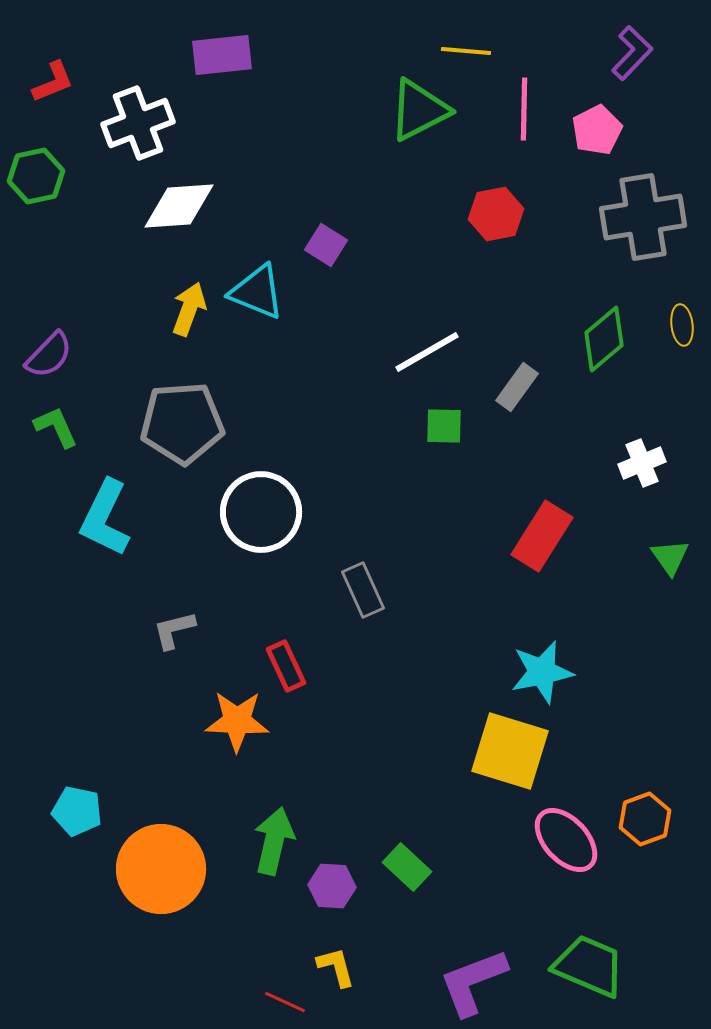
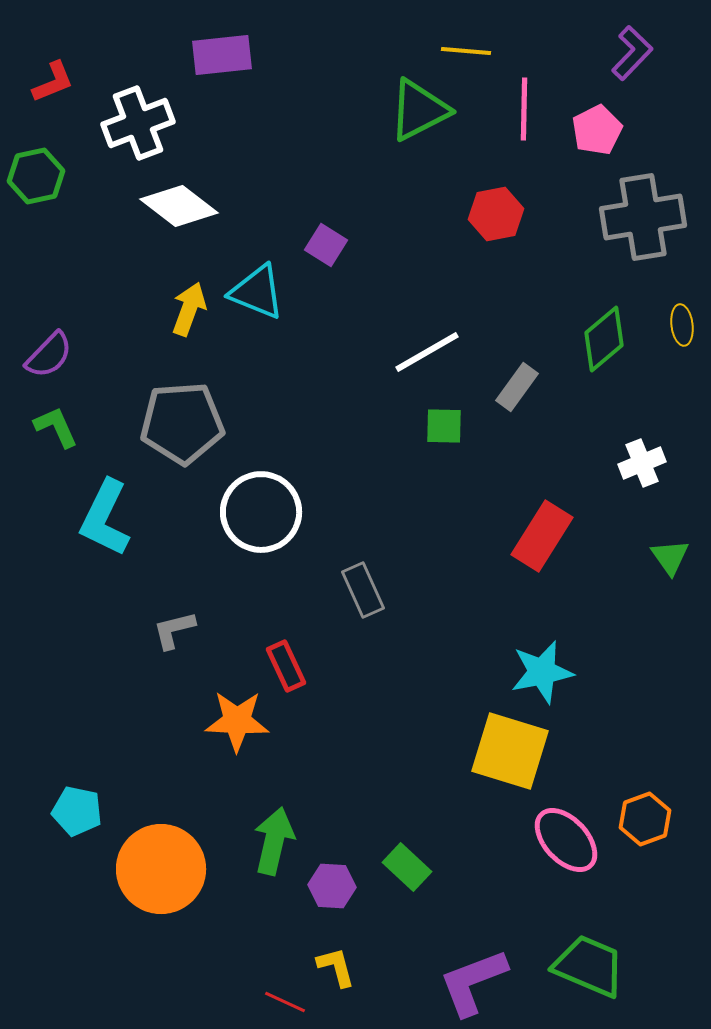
white diamond at (179, 206): rotated 42 degrees clockwise
